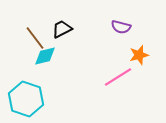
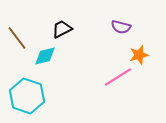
brown line: moved 18 px left
cyan hexagon: moved 1 px right, 3 px up
